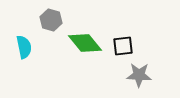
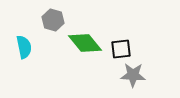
gray hexagon: moved 2 px right
black square: moved 2 px left, 3 px down
gray star: moved 6 px left
